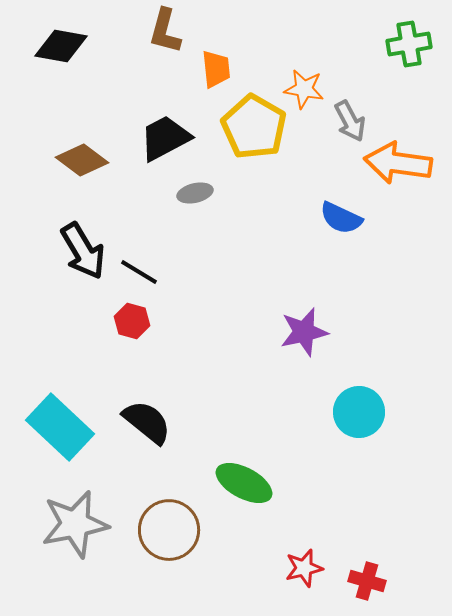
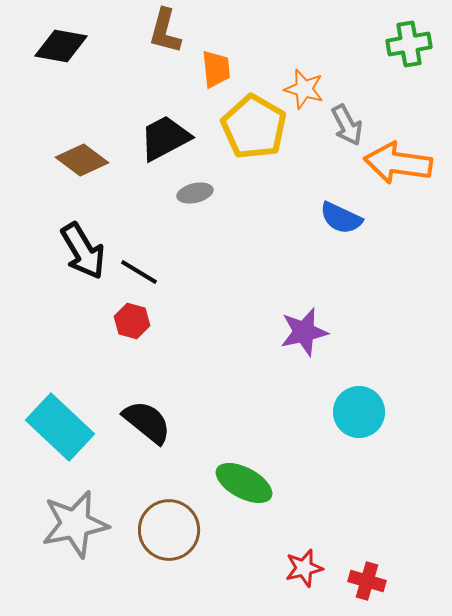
orange star: rotated 6 degrees clockwise
gray arrow: moved 3 px left, 4 px down
